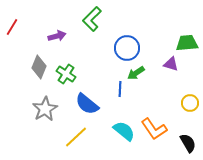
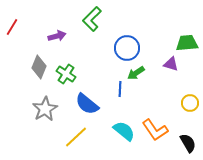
orange L-shape: moved 1 px right, 1 px down
